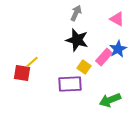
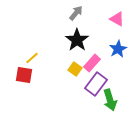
gray arrow: rotated 14 degrees clockwise
black star: rotated 20 degrees clockwise
pink rectangle: moved 12 px left, 6 px down
yellow line: moved 4 px up
yellow square: moved 9 px left, 2 px down
red square: moved 2 px right, 2 px down
purple rectangle: moved 26 px right; rotated 50 degrees counterclockwise
green arrow: rotated 85 degrees counterclockwise
